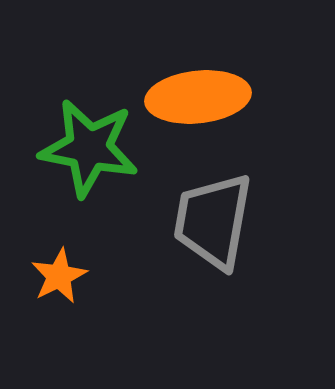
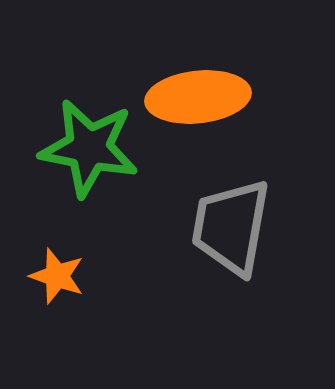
gray trapezoid: moved 18 px right, 6 px down
orange star: moved 2 px left; rotated 26 degrees counterclockwise
